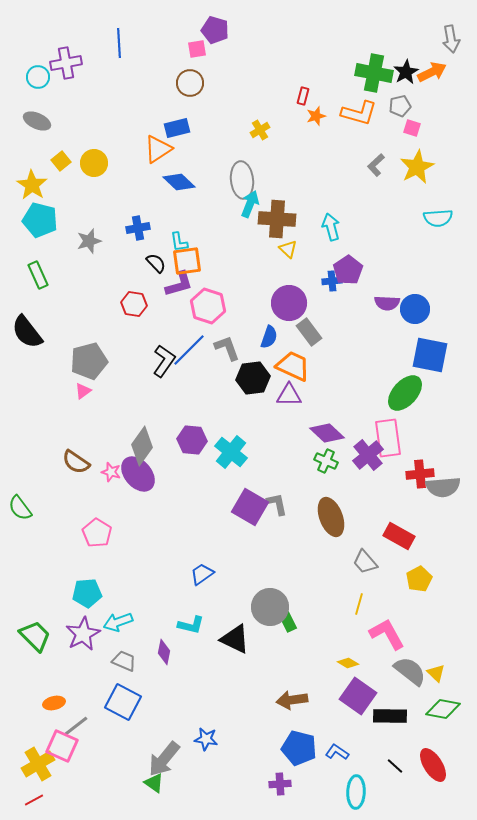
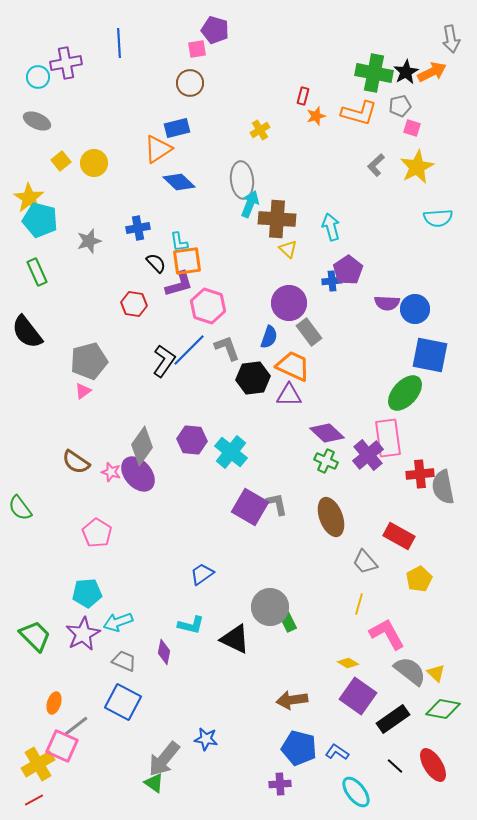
yellow star at (32, 185): moved 3 px left, 13 px down
green rectangle at (38, 275): moved 1 px left, 3 px up
gray semicircle at (443, 487): rotated 84 degrees clockwise
orange ellipse at (54, 703): rotated 60 degrees counterclockwise
black rectangle at (390, 716): moved 3 px right, 3 px down; rotated 36 degrees counterclockwise
cyan ellipse at (356, 792): rotated 40 degrees counterclockwise
